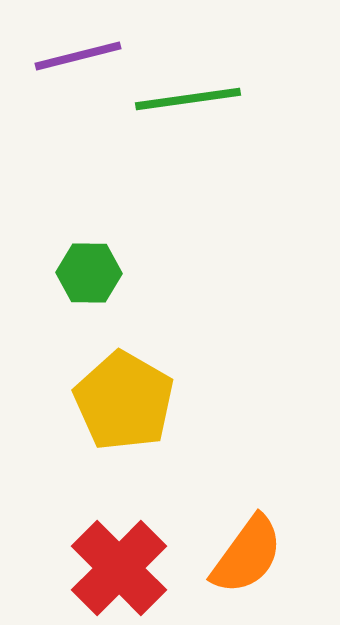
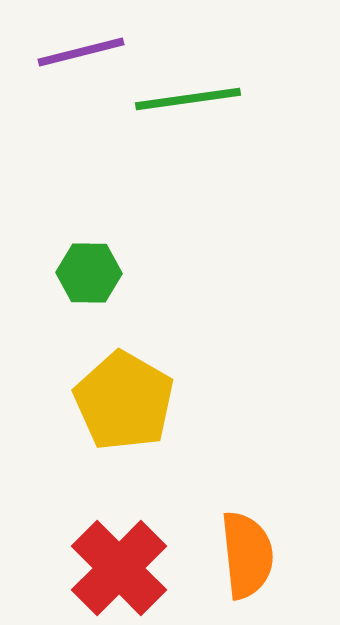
purple line: moved 3 px right, 4 px up
orange semicircle: rotated 42 degrees counterclockwise
